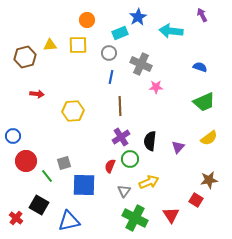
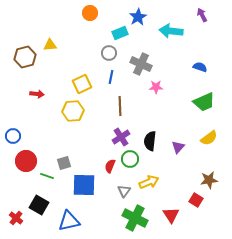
orange circle: moved 3 px right, 7 px up
yellow square: moved 4 px right, 39 px down; rotated 24 degrees counterclockwise
green line: rotated 32 degrees counterclockwise
